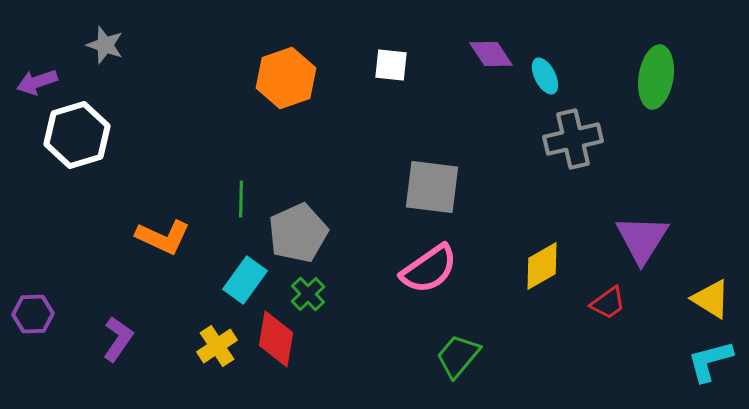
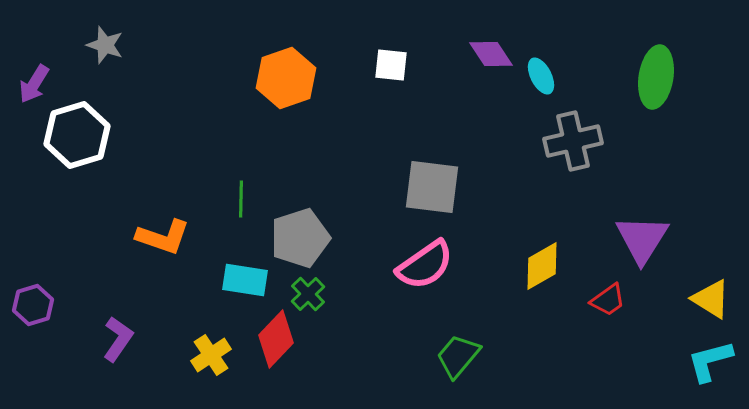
cyan ellipse: moved 4 px left
purple arrow: moved 3 px left, 2 px down; rotated 39 degrees counterclockwise
gray cross: moved 2 px down
gray pentagon: moved 2 px right, 5 px down; rotated 6 degrees clockwise
orange L-shape: rotated 6 degrees counterclockwise
pink semicircle: moved 4 px left, 4 px up
cyan rectangle: rotated 63 degrees clockwise
red trapezoid: moved 3 px up
purple hexagon: moved 9 px up; rotated 15 degrees counterclockwise
red diamond: rotated 34 degrees clockwise
yellow cross: moved 6 px left, 9 px down
